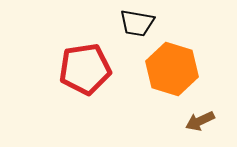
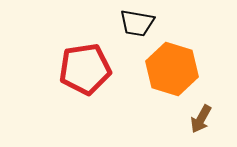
brown arrow: moved 1 px right, 2 px up; rotated 36 degrees counterclockwise
